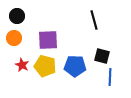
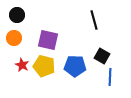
black circle: moved 1 px up
purple square: rotated 15 degrees clockwise
black square: rotated 14 degrees clockwise
yellow pentagon: moved 1 px left
